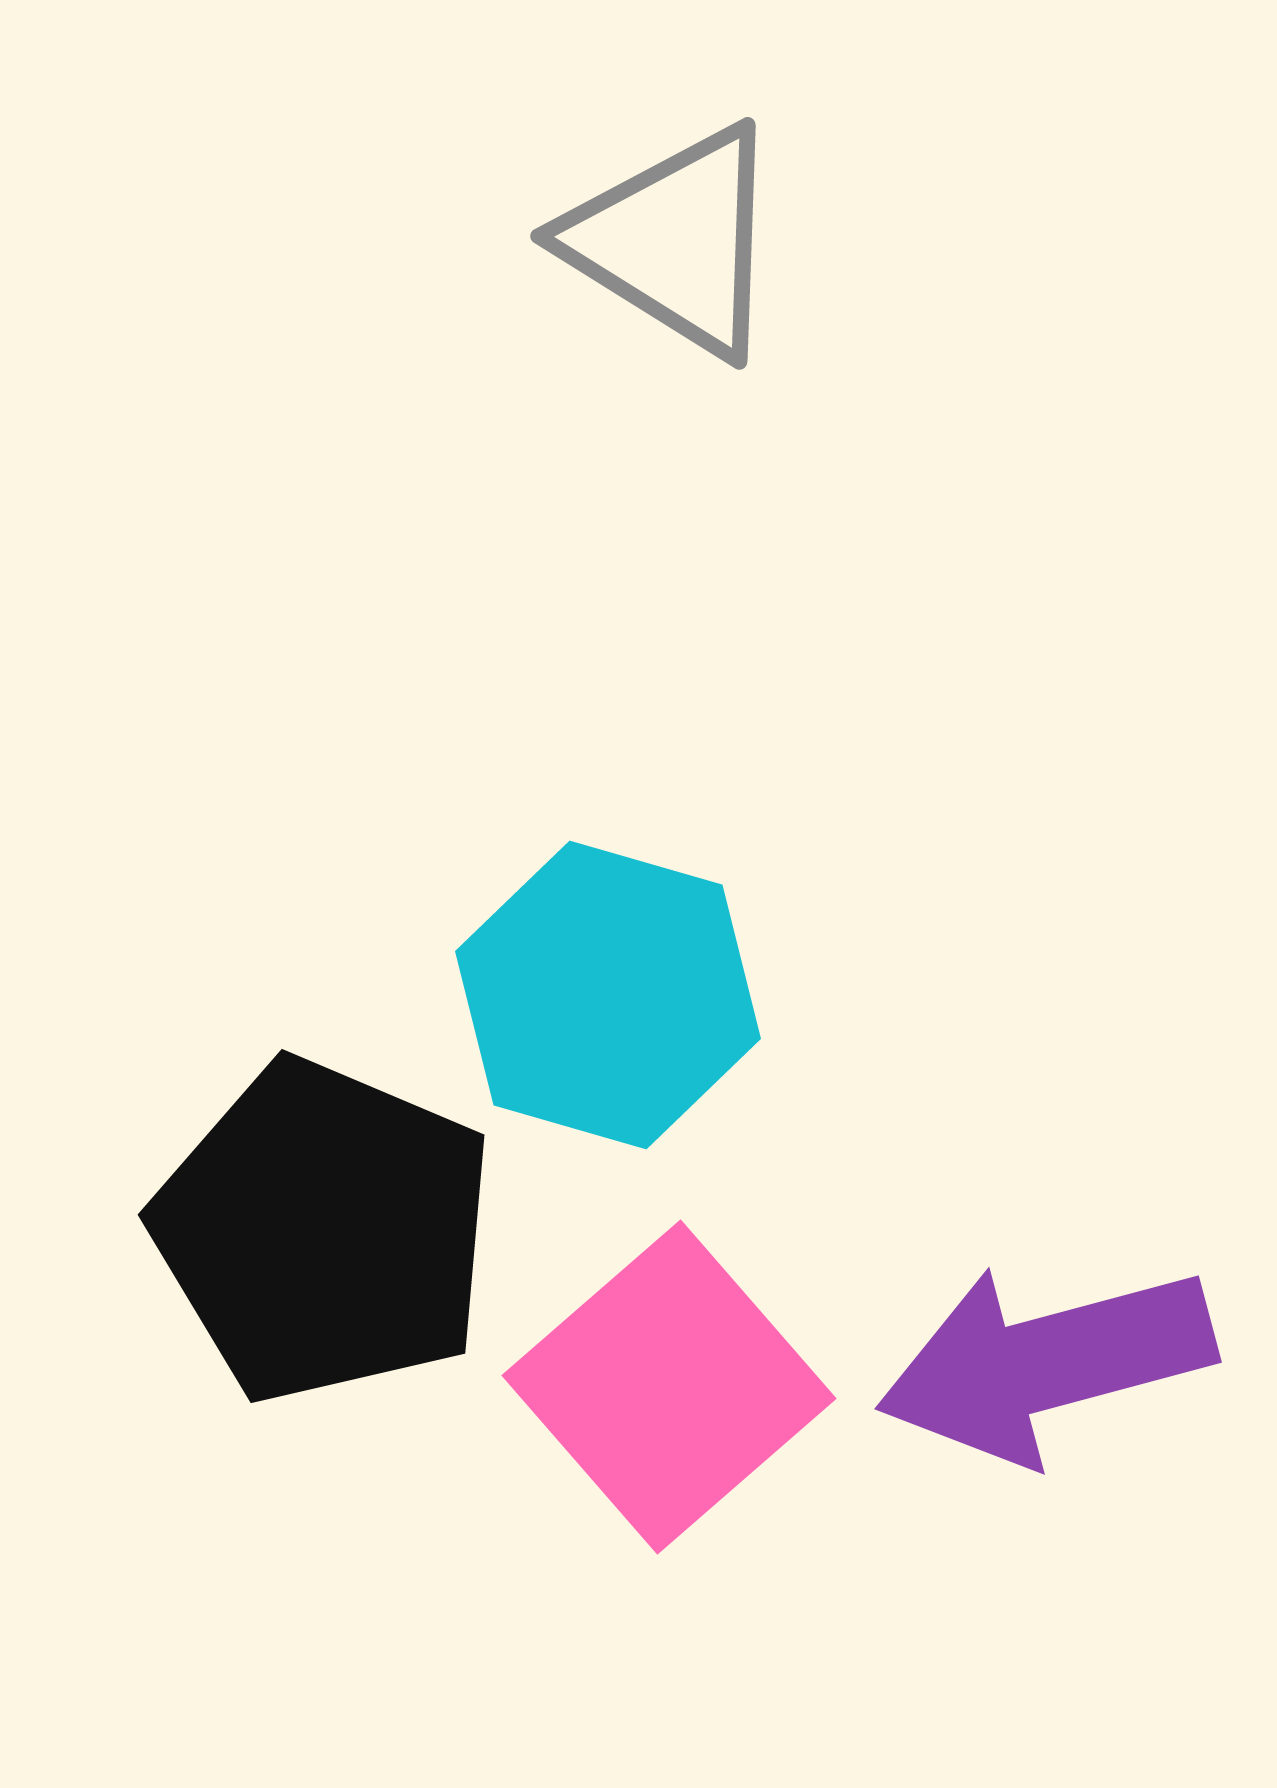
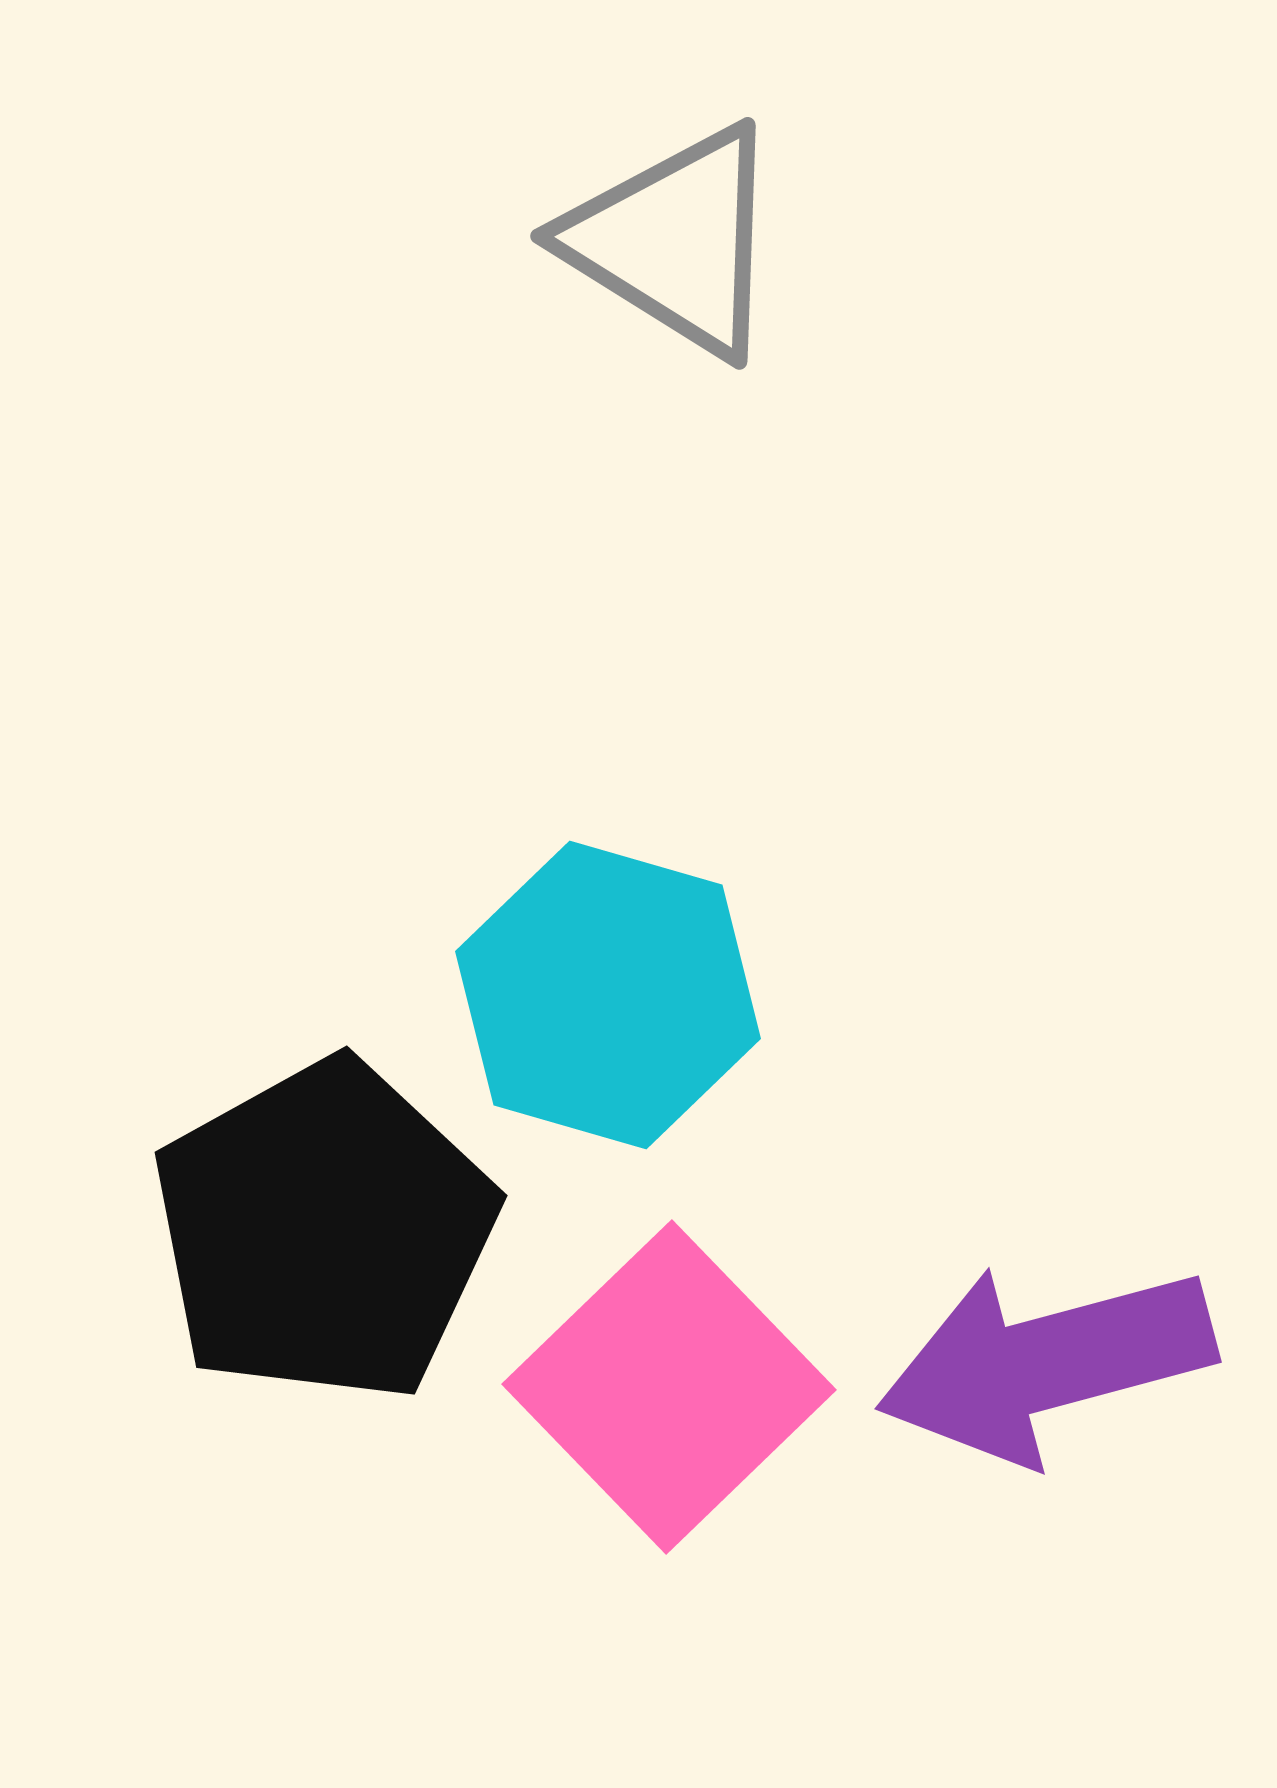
black pentagon: rotated 20 degrees clockwise
pink square: rotated 3 degrees counterclockwise
